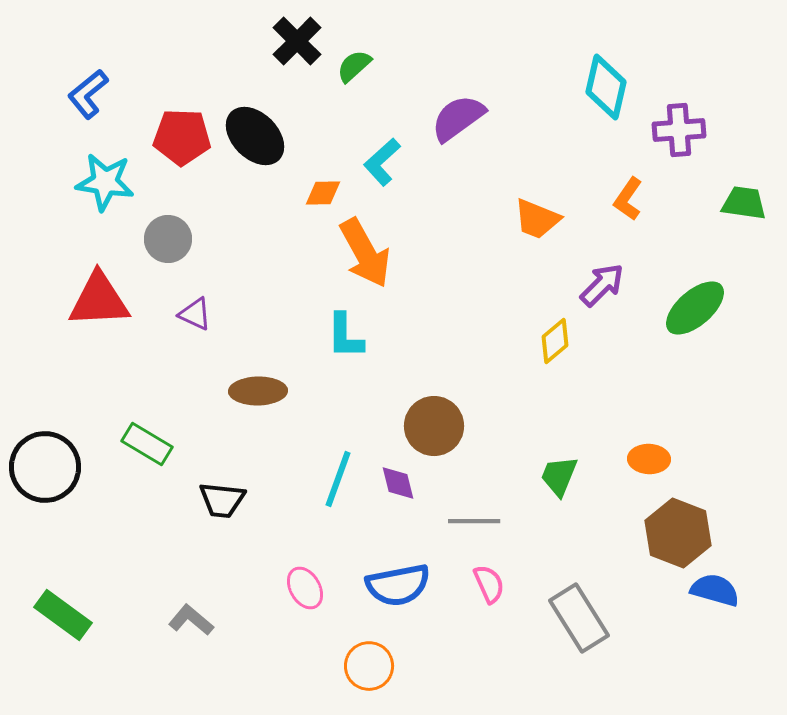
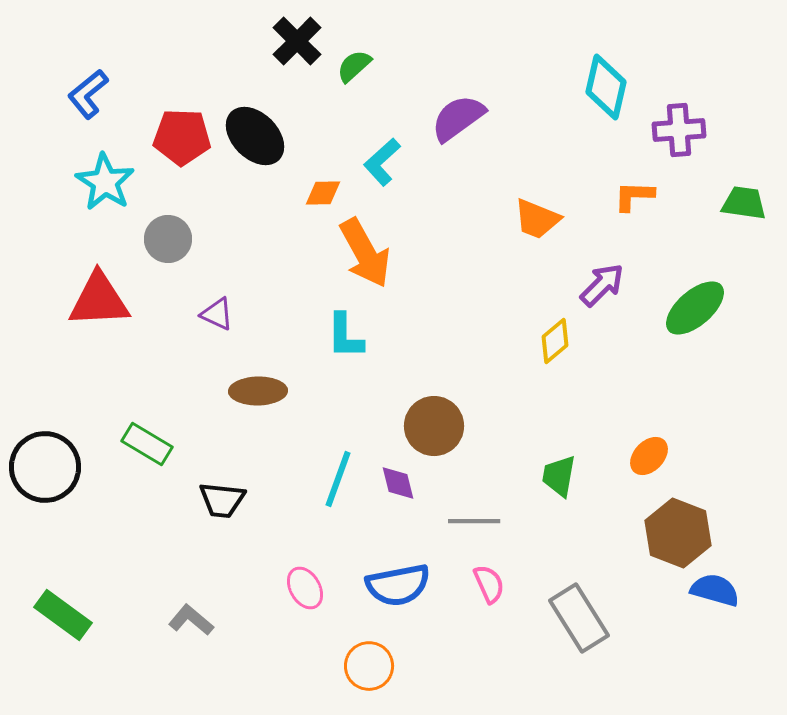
cyan star at (105, 182): rotated 24 degrees clockwise
orange L-shape at (628, 199): moved 6 px right, 3 px up; rotated 57 degrees clockwise
purple triangle at (195, 314): moved 22 px right
orange ellipse at (649, 459): moved 3 px up; rotated 48 degrees counterclockwise
green trapezoid at (559, 476): rotated 12 degrees counterclockwise
